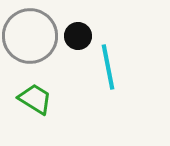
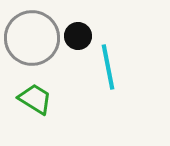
gray circle: moved 2 px right, 2 px down
